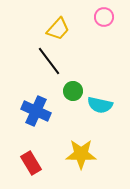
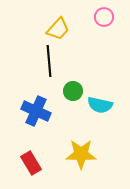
black line: rotated 32 degrees clockwise
